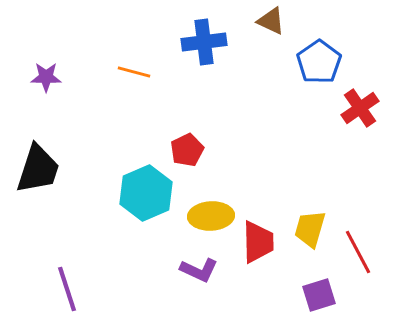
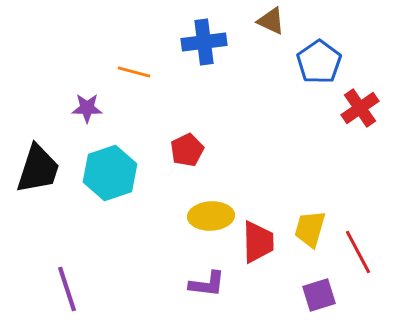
purple star: moved 41 px right, 31 px down
cyan hexagon: moved 36 px left, 20 px up; rotated 4 degrees clockwise
purple L-shape: moved 8 px right, 14 px down; rotated 18 degrees counterclockwise
